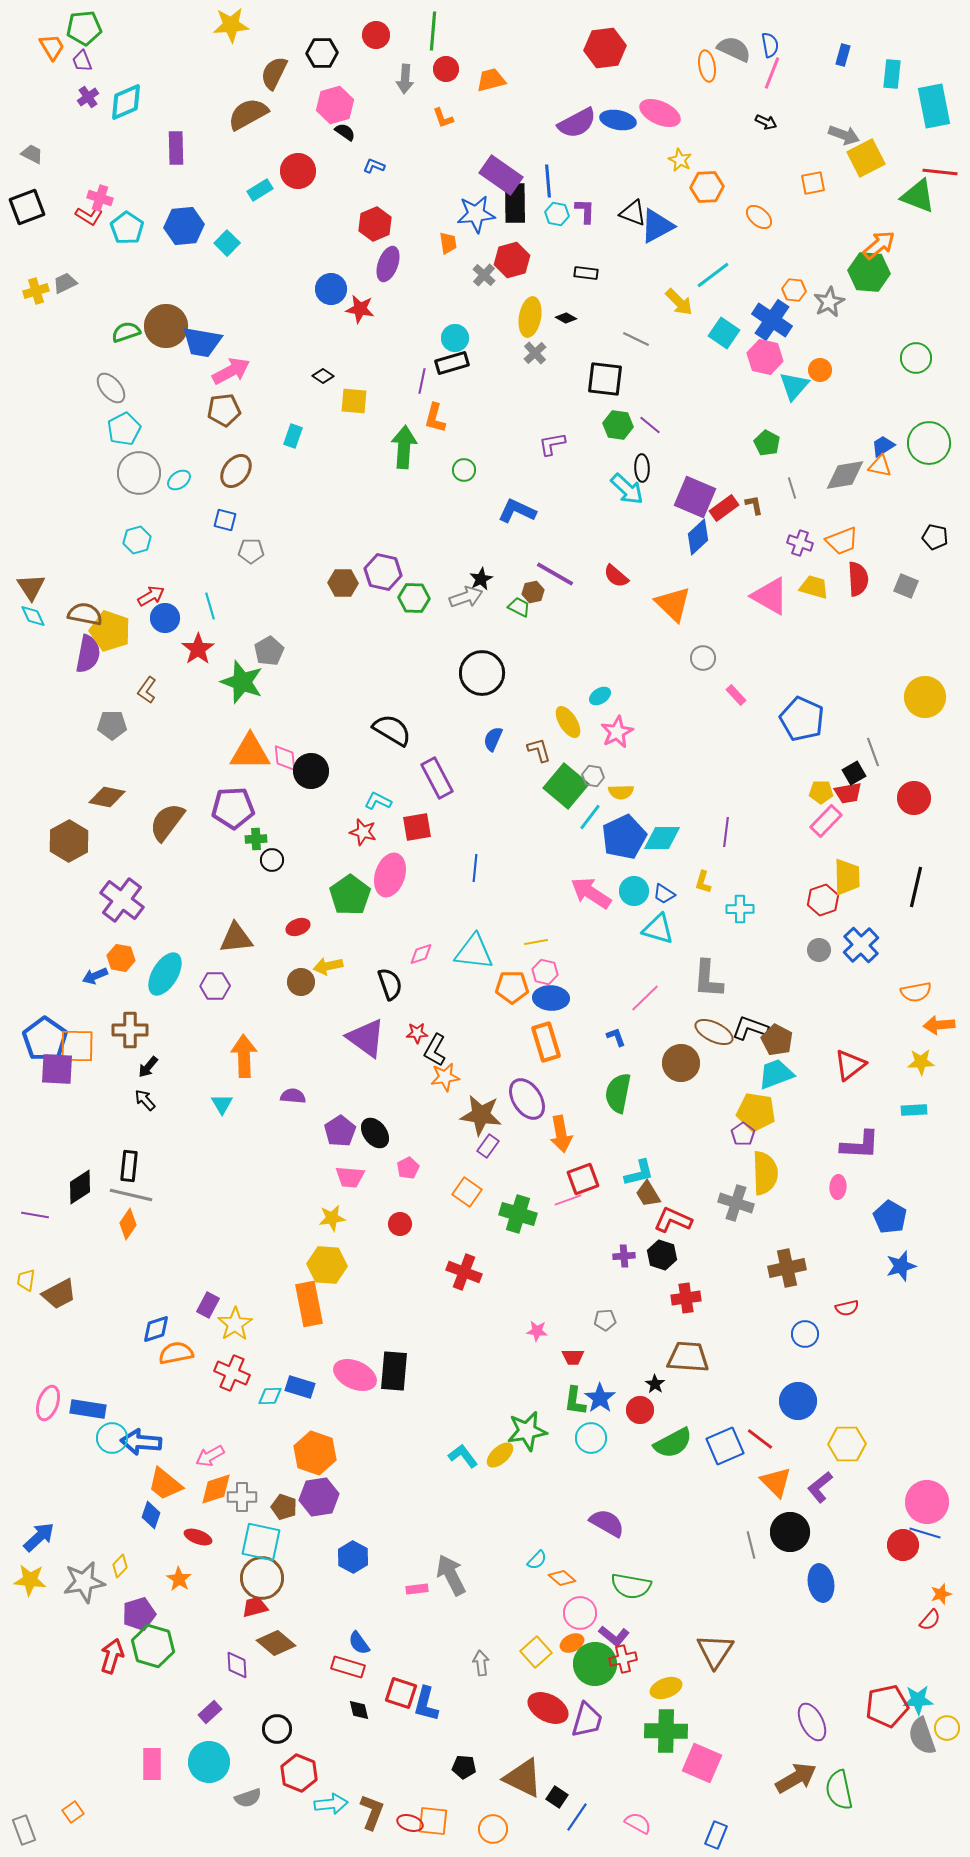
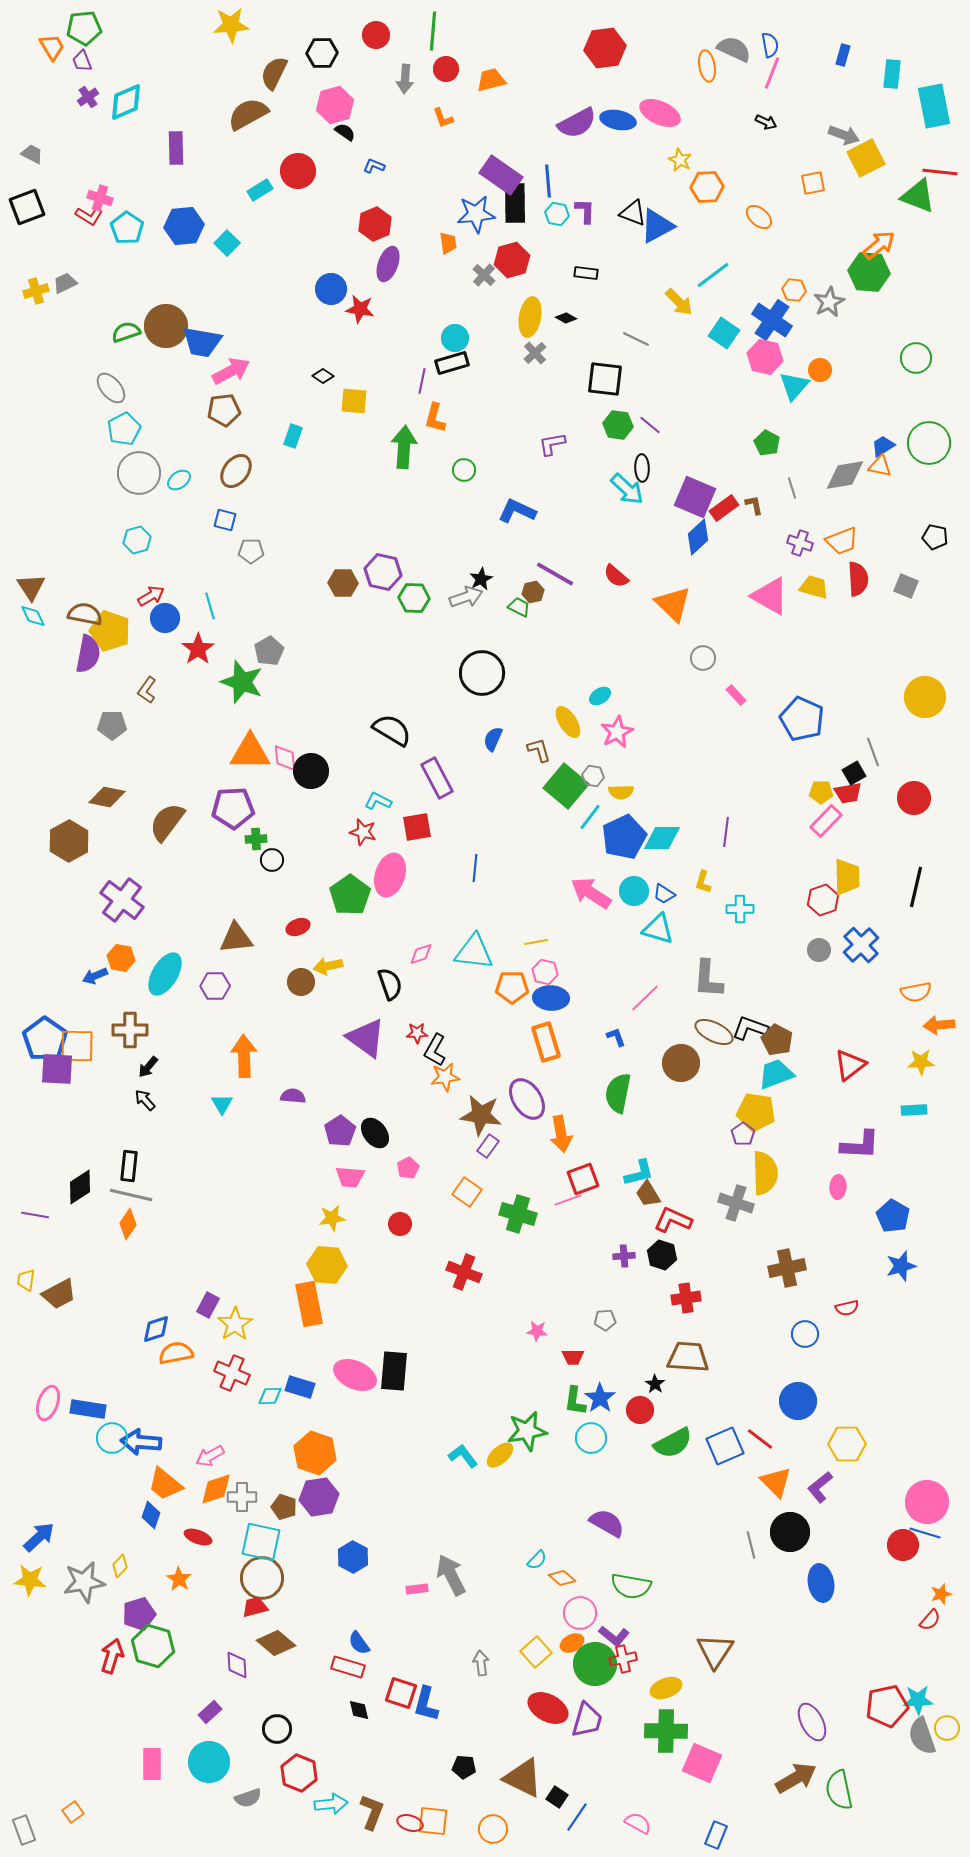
blue pentagon at (890, 1217): moved 3 px right, 1 px up
